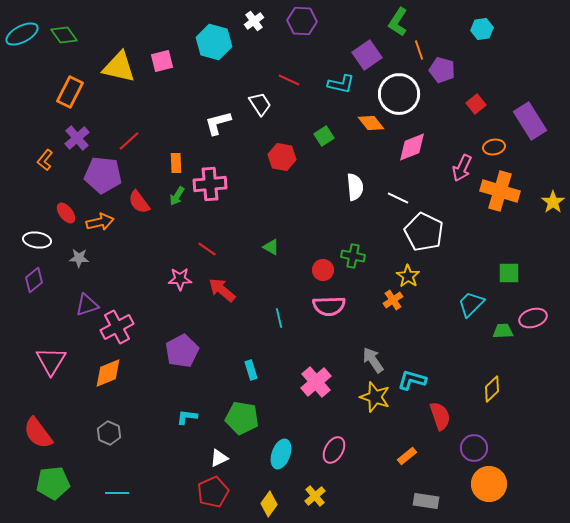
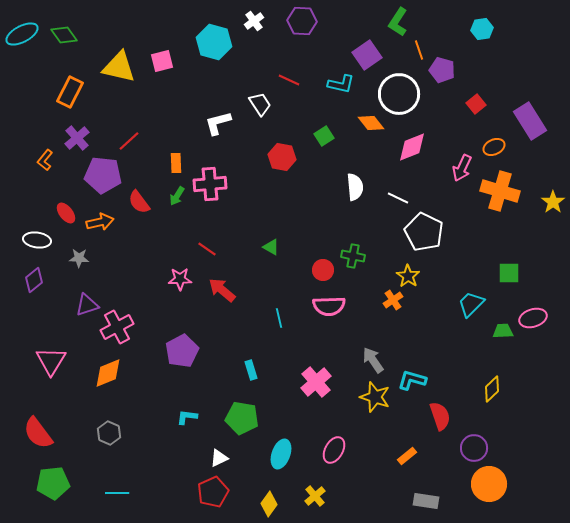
orange ellipse at (494, 147): rotated 15 degrees counterclockwise
